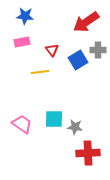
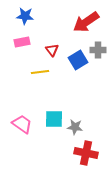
red cross: moved 2 px left; rotated 15 degrees clockwise
